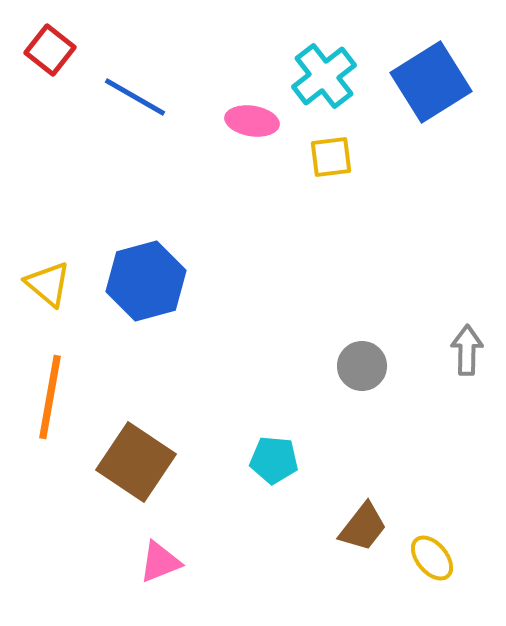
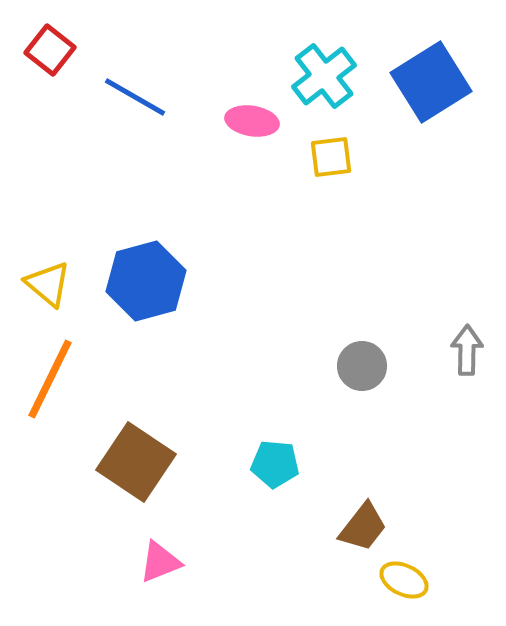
orange line: moved 18 px up; rotated 16 degrees clockwise
cyan pentagon: moved 1 px right, 4 px down
yellow ellipse: moved 28 px left, 22 px down; rotated 24 degrees counterclockwise
